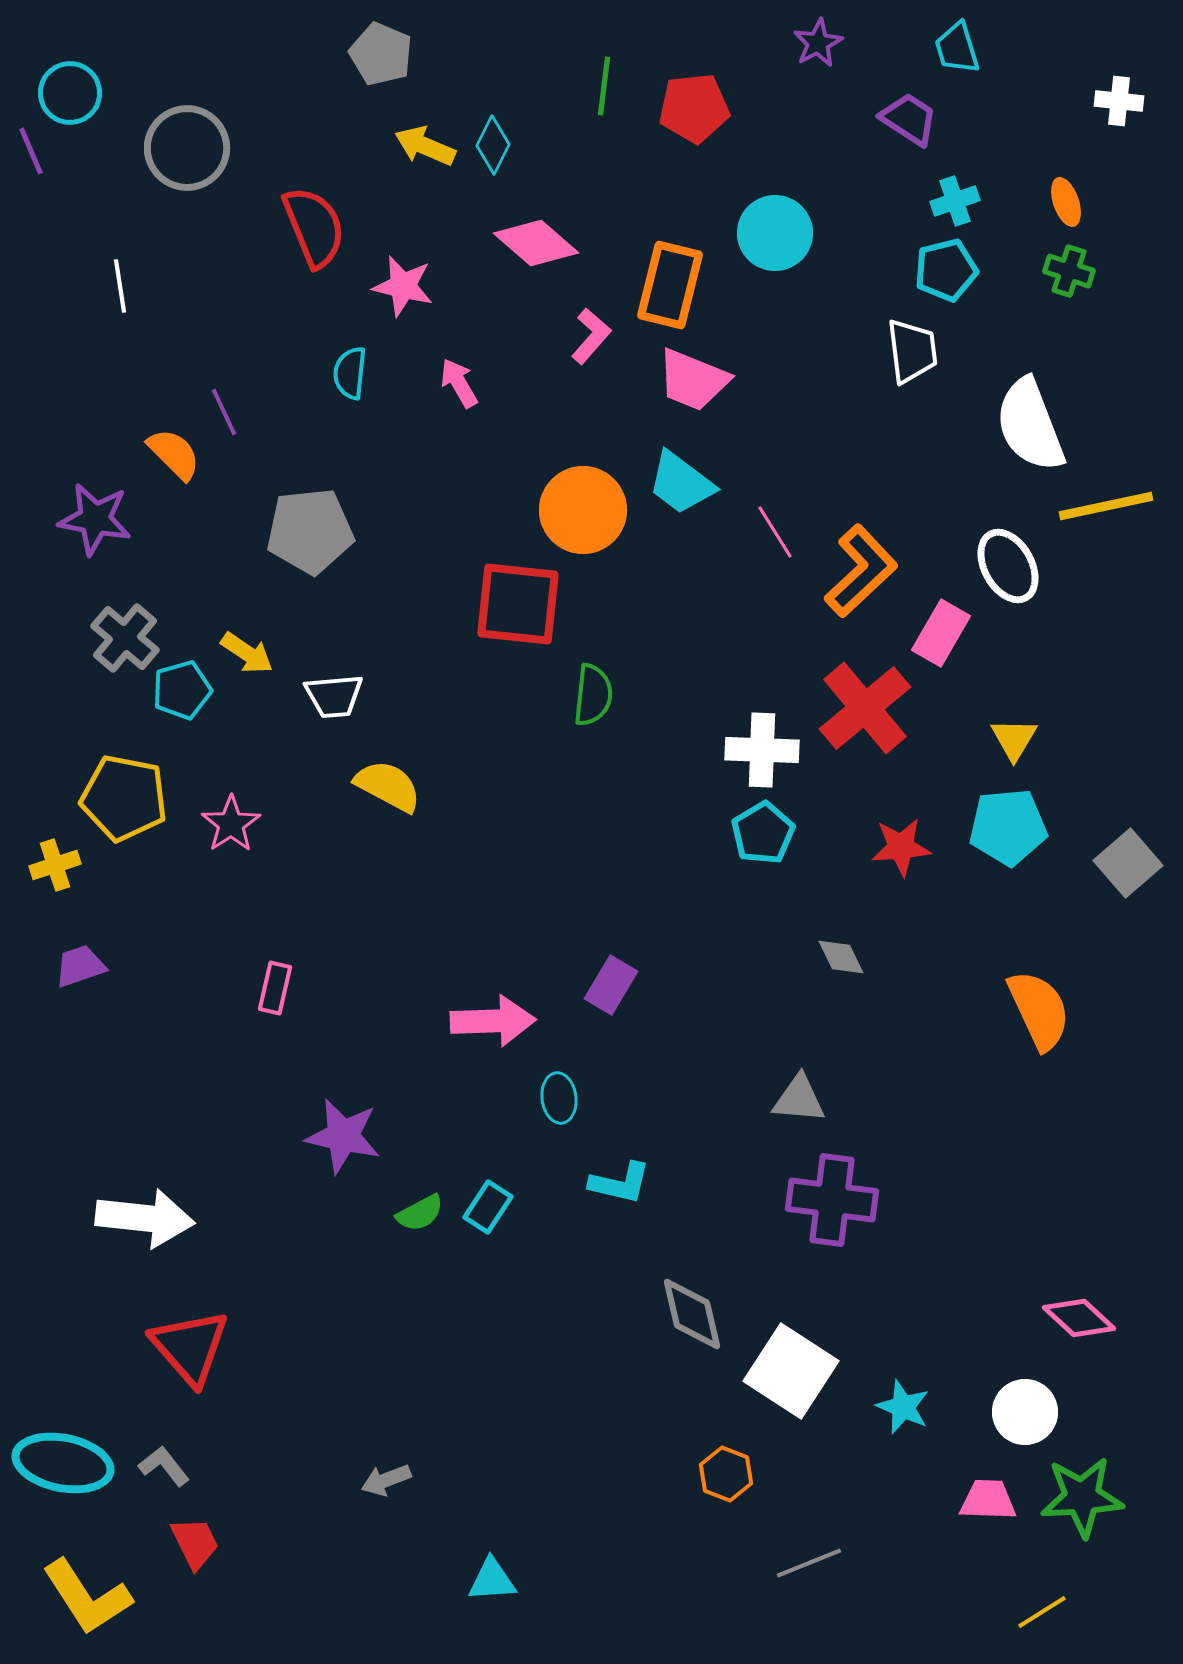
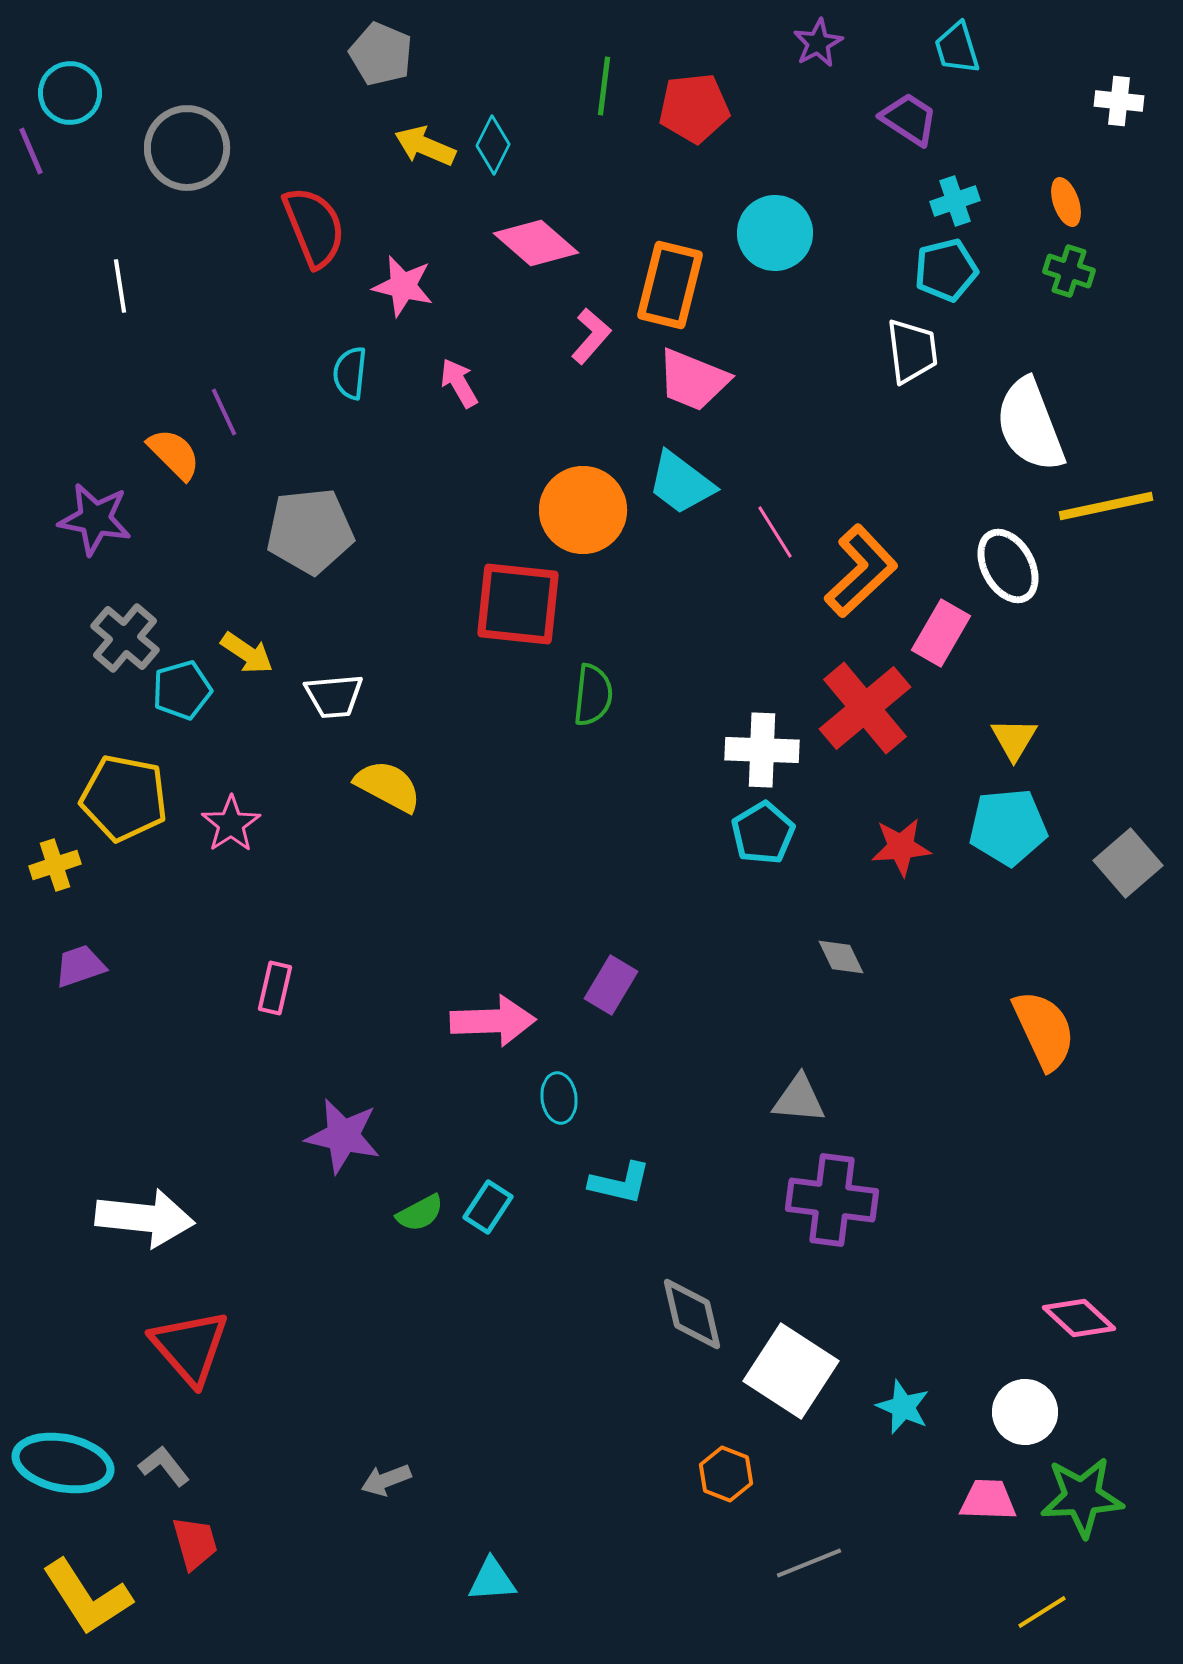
orange semicircle at (1039, 1010): moved 5 px right, 20 px down
red trapezoid at (195, 1543): rotated 10 degrees clockwise
